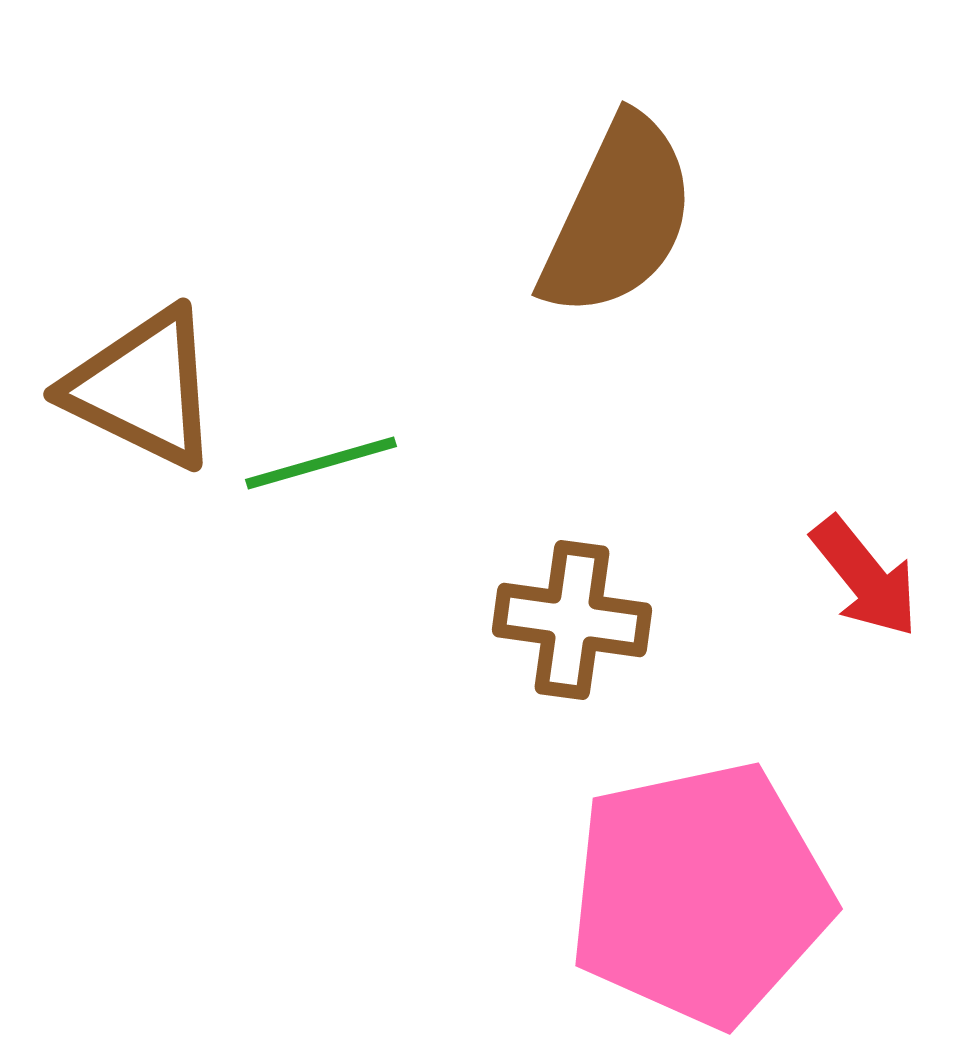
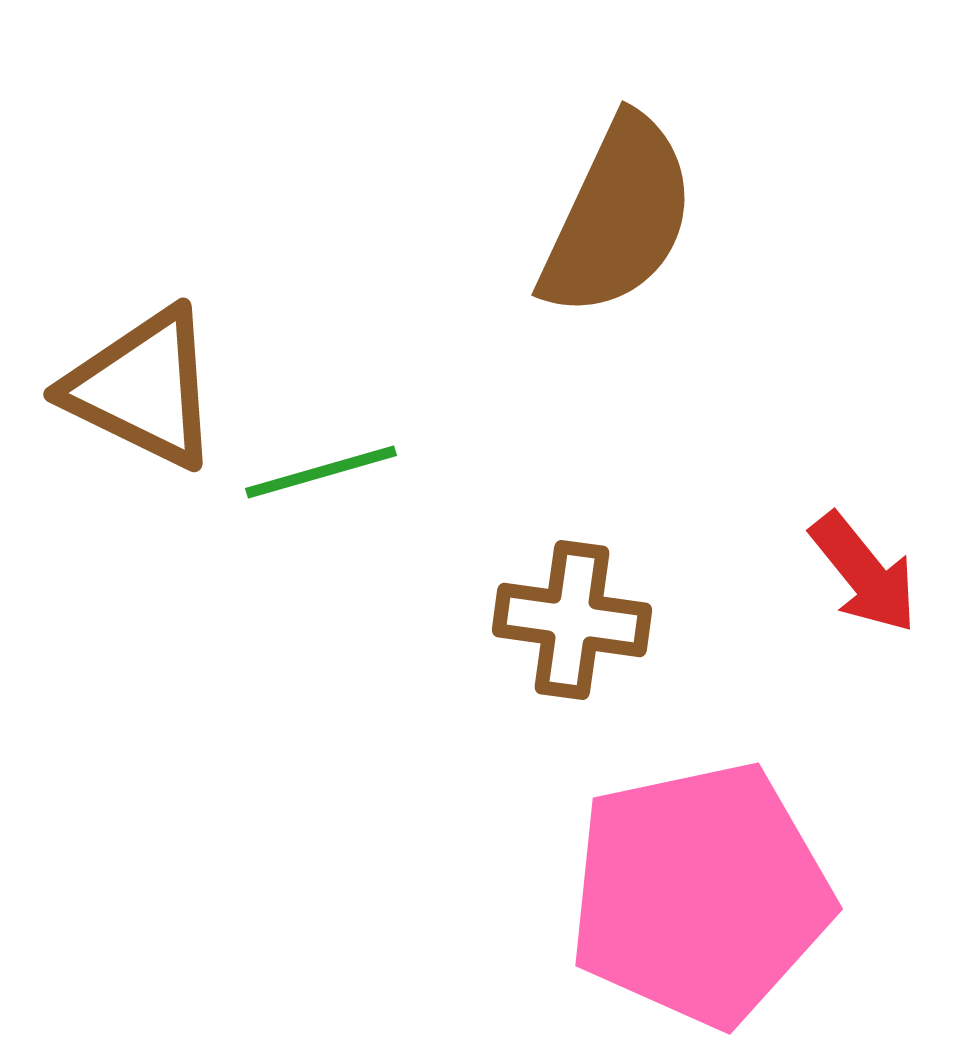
green line: moved 9 px down
red arrow: moved 1 px left, 4 px up
